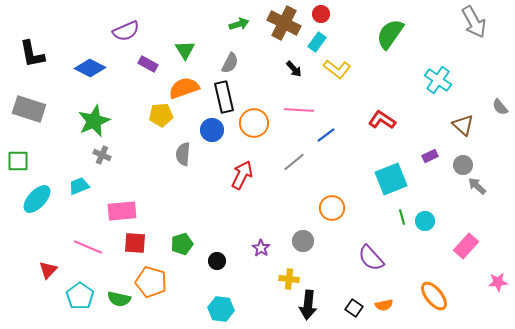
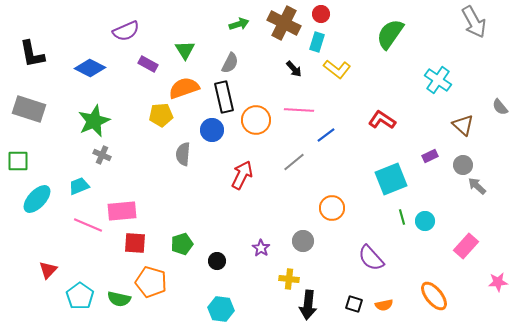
cyan rectangle at (317, 42): rotated 18 degrees counterclockwise
orange circle at (254, 123): moved 2 px right, 3 px up
pink line at (88, 247): moved 22 px up
black square at (354, 308): moved 4 px up; rotated 18 degrees counterclockwise
